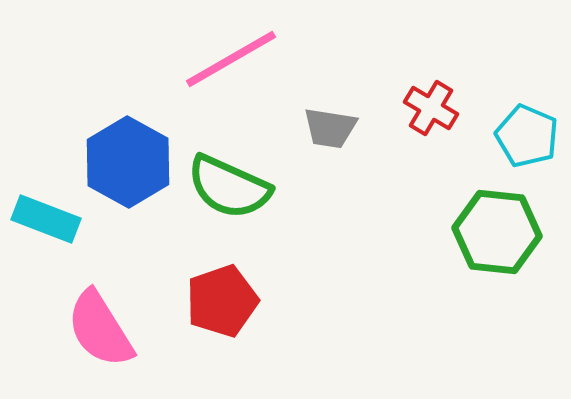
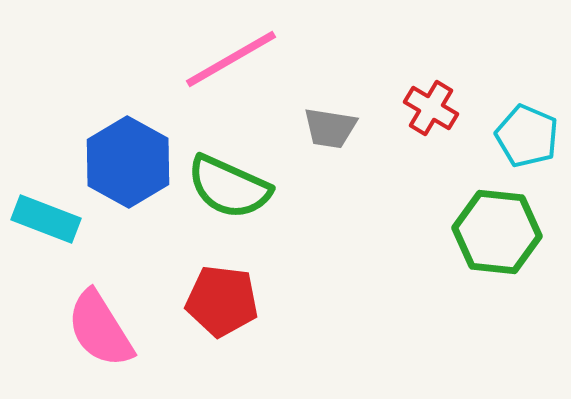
red pentagon: rotated 26 degrees clockwise
